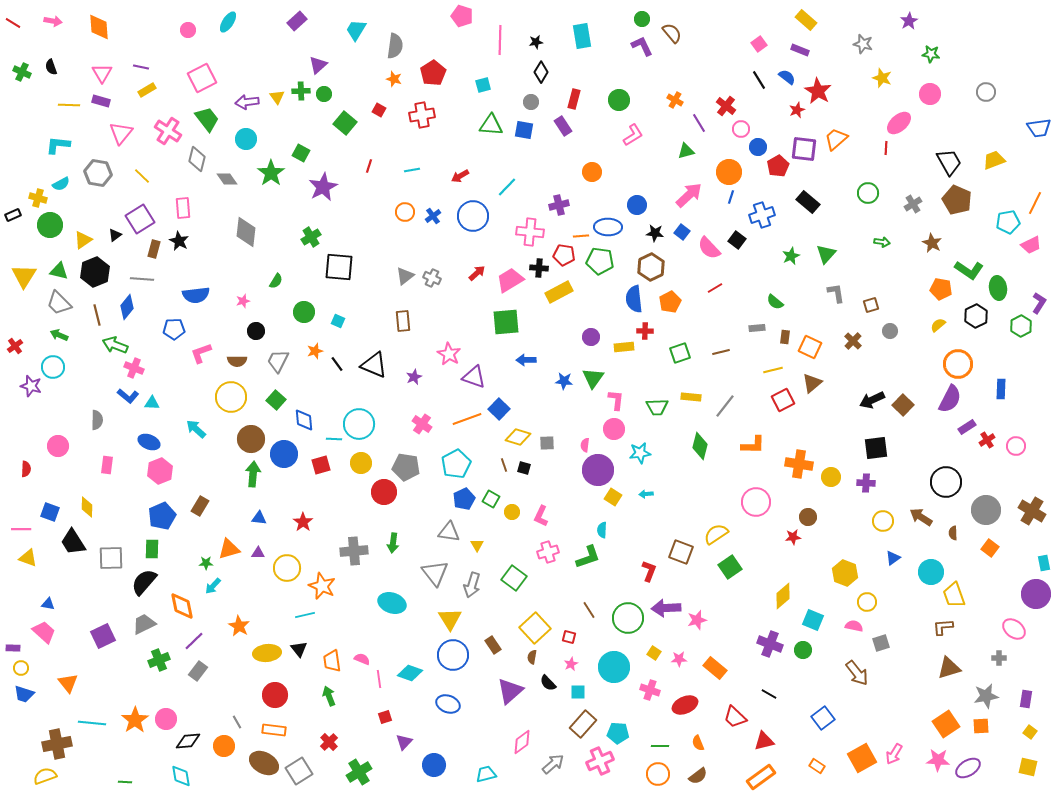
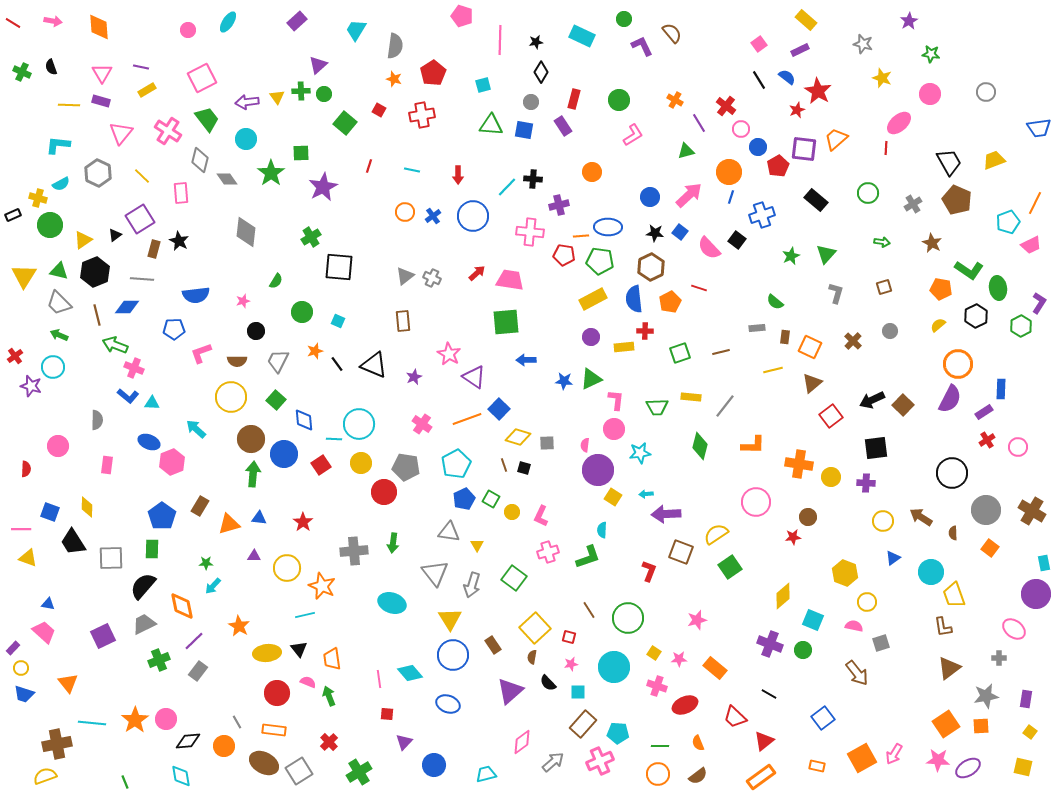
green circle at (642, 19): moved 18 px left
cyan rectangle at (582, 36): rotated 55 degrees counterclockwise
purple rectangle at (800, 50): rotated 48 degrees counterclockwise
green square at (301, 153): rotated 30 degrees counterclockwise
gray diamond at (197, 159): moved 3 px right, 1 px down
cyan line at (412, 170): rotated 21 degrees clockwise
gray hexagon at (98, 173): rotated 16 degrees clockwise
red arrow at (460, 176): moved 2 px left, 1 px up; rotated 60 degrees counterclockwise
black rectangle at (808, 202): moved 8 px right, 2 px up
blue circle at (637, 205): moved 13 px right, 8 px up
pink rectangle at (183, 208): moved 2 px left, 15 px up
cyan pentagon at (1008, 222): rotated 10 degrees counterclockwise
blue square at (682, 232): moved 2 px left
black cross at (539, 268): moved 6 px left, 89 px up
pink trapezoid at (510, 280): rotated 40 degrees clockwise
red line at (715, 288): moved 16 px left; rotated 49 degrees clockwise
yellow rectangle at (559, 292): moved 34 px right, 7 px down
gray L-shape at (836, 293): rotated 25 degrees clockwise
brown square at (871, 305): moved 13 px right, 18 px up
blue diamond at (127, 307): rotated 50 degrees clockwise
green circle at (304, 312): moved 2 px left
red cross at (15, 346): moved 10 px down
purple triangle at (474, 377): rotated 15 degrees clockwise
green triangle at (593, 378): moved 2 px left, 1 px down; rotated 30 degrees clockwise
red square at (783, 400): moved 48 px right, 16 px down; rotated 10 degrees counterclockwise
purple rectangle at (967, 427): moved 17 px right, 15 px up
pink circle at (1016, 446): moved 2 px right, 1 px down
red square at (321, 465): rotated 18 degrees counterclockwise
pink hexagon at (160, 471): moved 12 px right, 9 px up
black circle at (946, 482): moved 6 px right, 9 px up
blue pentagon at (162, 516): rotated 12 degrees counterclockwise
orange triangle at (229, 549): moved 25 px up
purple triangle at (258, 553): moved 4 px left, 3 px down
black semicircle at (144, 582): moved 1 px left, 4 px down
purple arrow at (666, 608): moved 94 px up
brown L-shape at (943, 627): rotated 95 degrees counterclockwise
purple rectangle at (13, 648): rotated 48 degrees counterclockwise
pink semicircle at (362, 659): moved 54 px left, 23 px down
orange trapezoid at (332, 661): moved 2 px up
pink star at (571, 664): rotated 16 degrees clockwise
brown triangle at (949, 668): rotated 20 degrees counterclockwise
cyan diamond at (410, 673): rotated 30 degrees clockwise
pink cross at (650, 690): moved 7 px right, 4 px up
red circle at (275, 695): moved 2 px right, 2 px up
red square at (385, 717): moved 2 px right, 3 px up; rotated 24 degrees clockwise
red triangle at (764, 741): rotated 25 degrees counterclockwise
gray arrow at (553, 764): moved 2 px up
orange rectangle at (817, 766): rotated 21 degrees counterclockwise
yellow square at (1028, 767): moved 5 px left
green line at (125, 782): rotated 64 degrees clockwise
